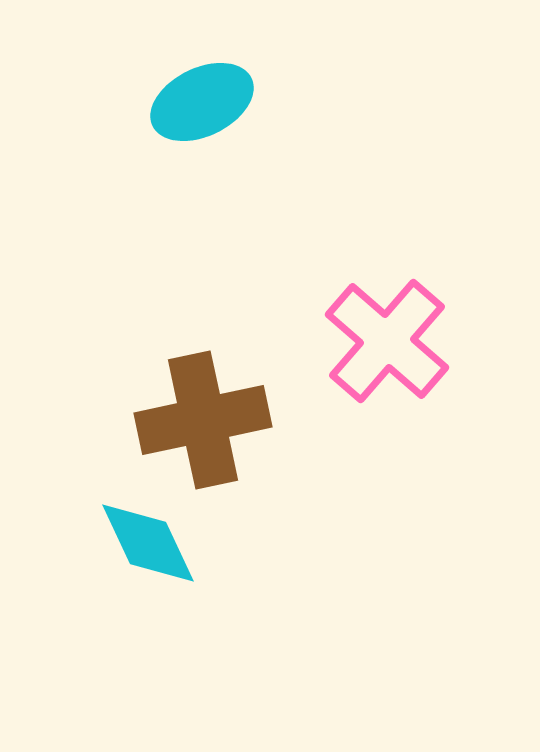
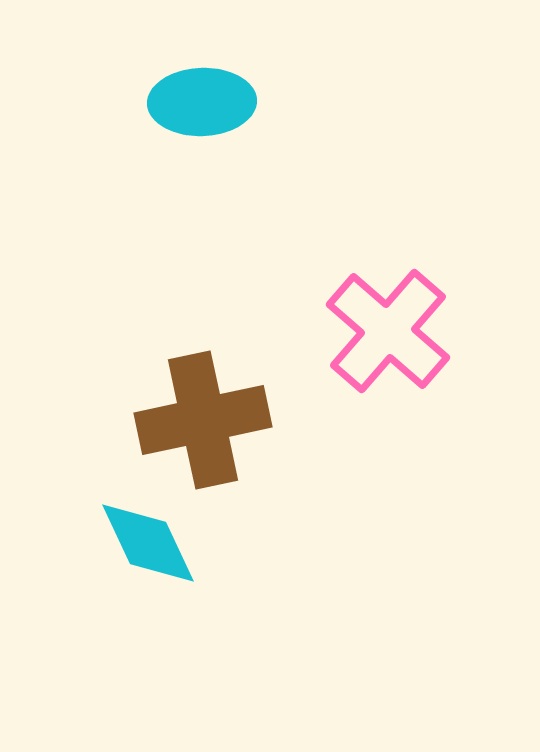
cyan ellipse: rotated 24 degrees clockwise
pink cross: moved 1 px right, 10 px up
